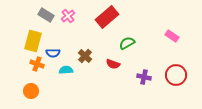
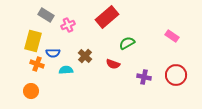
pink cross: moved 9 px down; rotated 16 degrees clockwise
